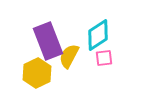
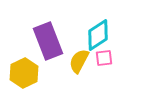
yellow semicircle: moved 10 px right, 5 px down
yellow hexagon: moved 13 px left
